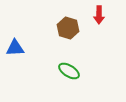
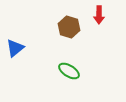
brown hexagon: moved 1 px right, 1 px up
blue triangle: rotated 36 degrees counterclockwise
